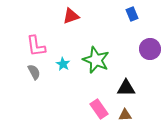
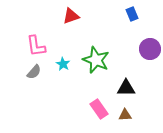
gray semicircle: rotated 70 degrees clockwise
